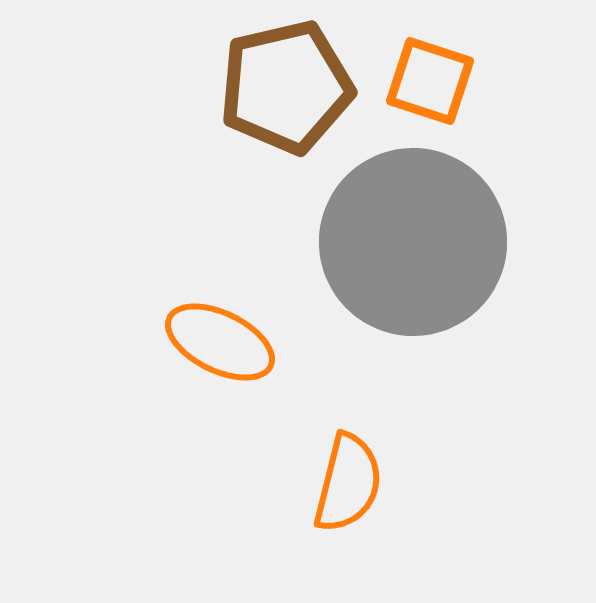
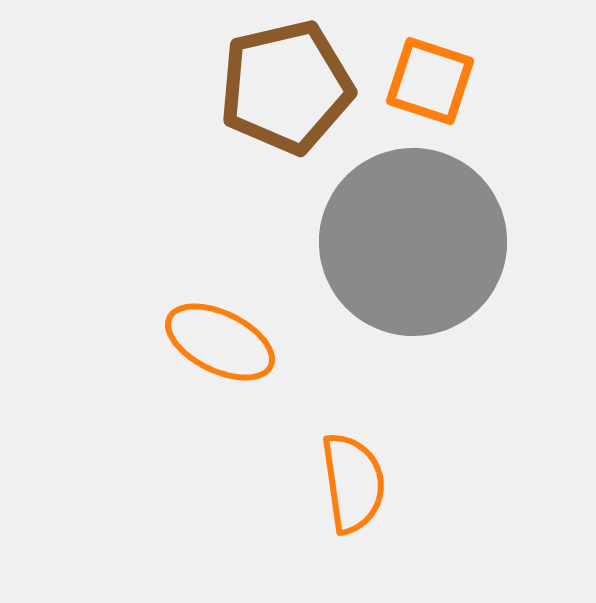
orange semicircle: moved 5 px right; rotated 22 degrees counterclockwise
